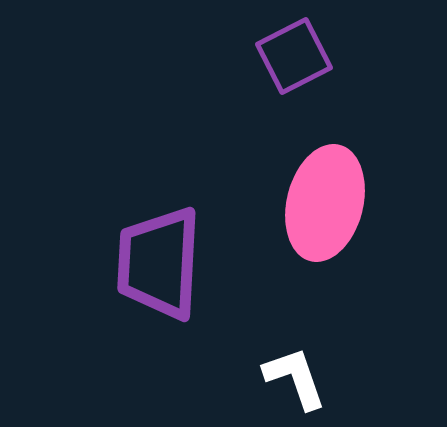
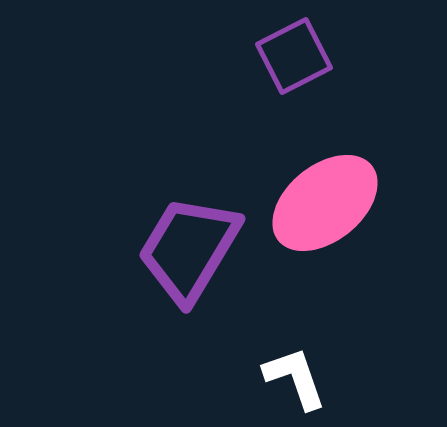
pink ellipse: rotated 37 degrees clockwise
purple trapezoid: moved 30 px right, 14 px up; rotated 28 degrees clockwise
